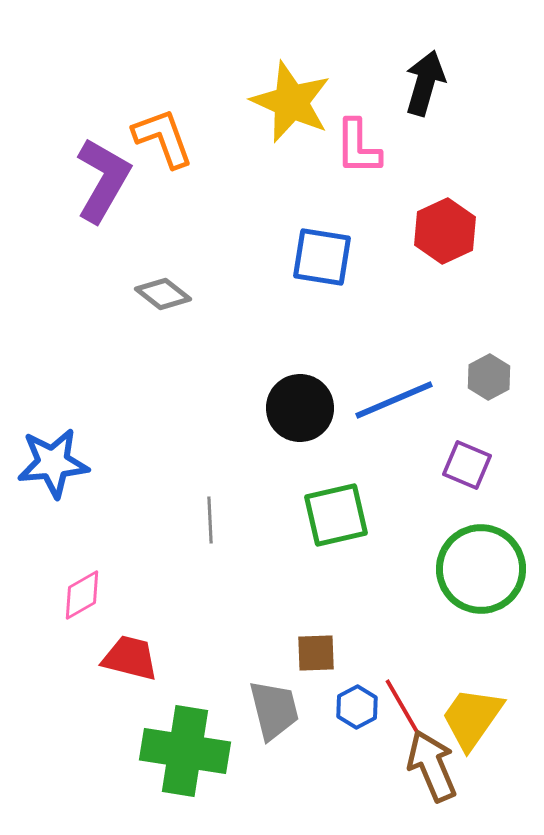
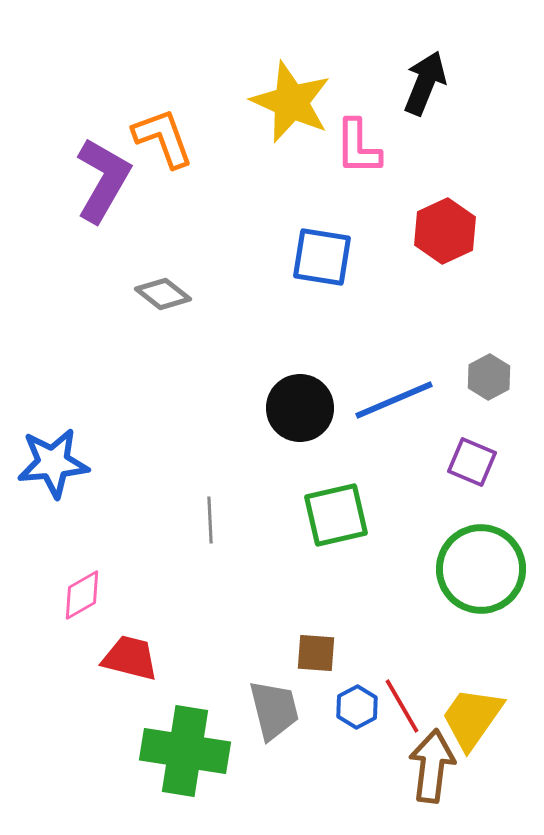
black arrow: rotated 6 degrees clockwise
purple square: moved 5 px right, 3 px up
brown square: rotated 6 degrees clockwise
brown arrow: rotated 30 degrees clockwise
